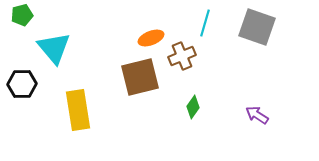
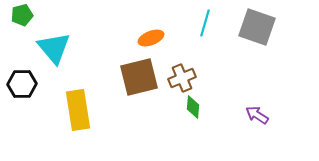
brown cross: moved 22 px down
brown square: moved 1 px left
green diamond: rotated 30 degrees counterclockwise
